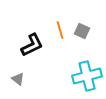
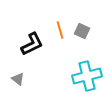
black L-shape: moved 1 px up
